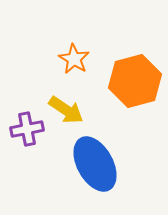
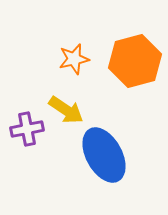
orange star: rotated 28 degrees clockwise
orange hexagon: moved 20 px up
blue ellipse: moved 9 px right, 9 px up
